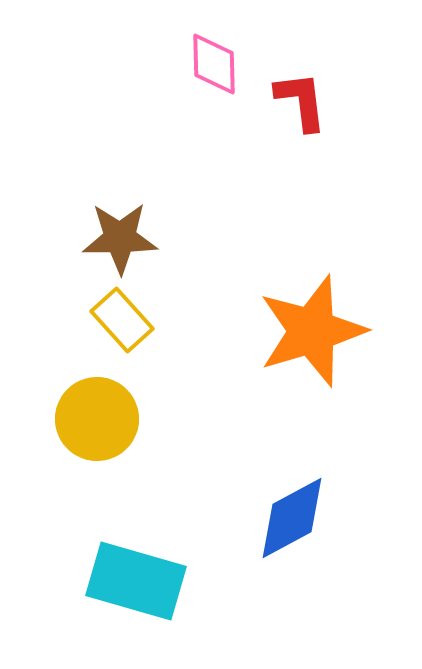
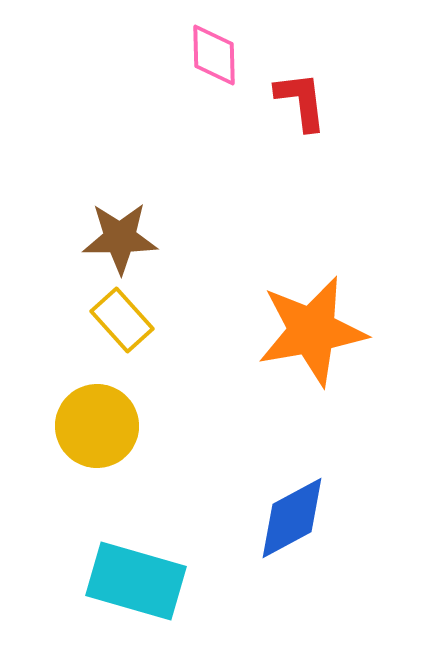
pink diamond: moved 9 px up
orange star: rotated 7 degrees clockwise
yellow circle: moved 7 px down
